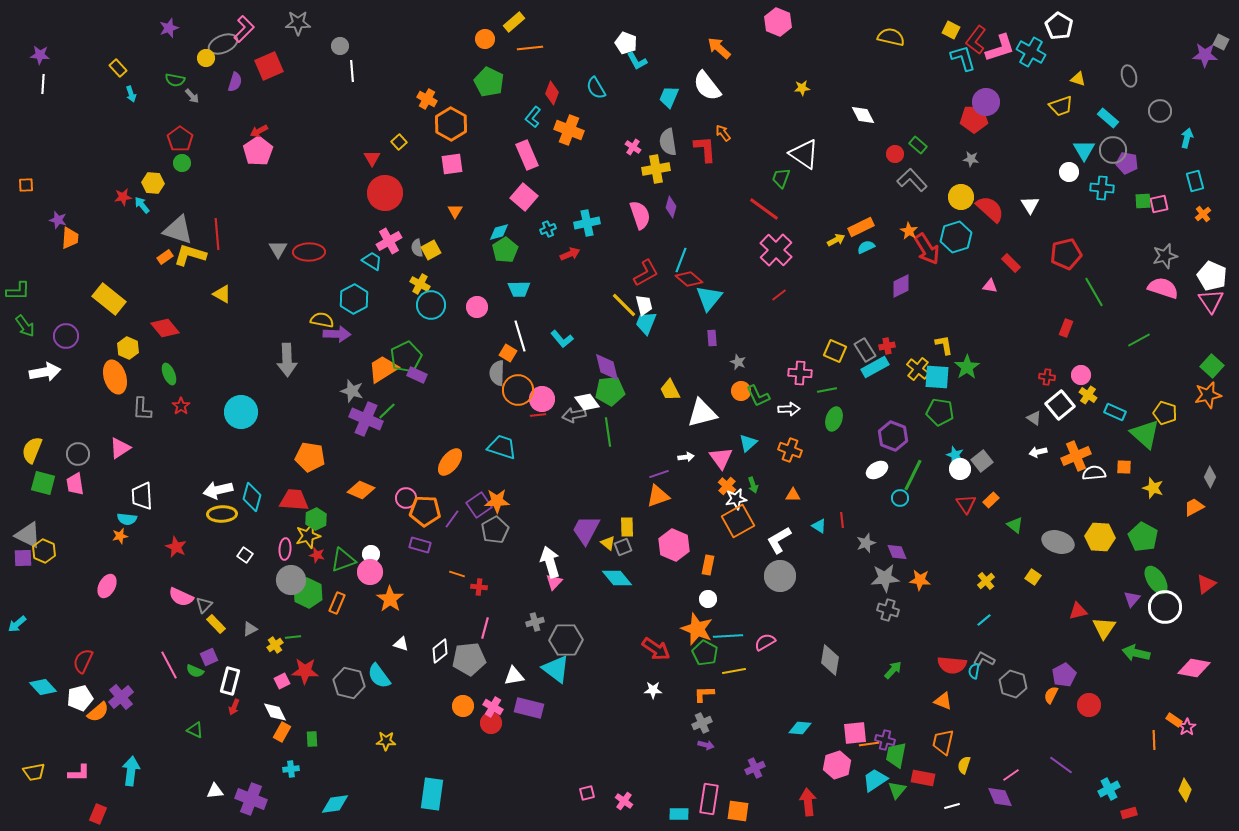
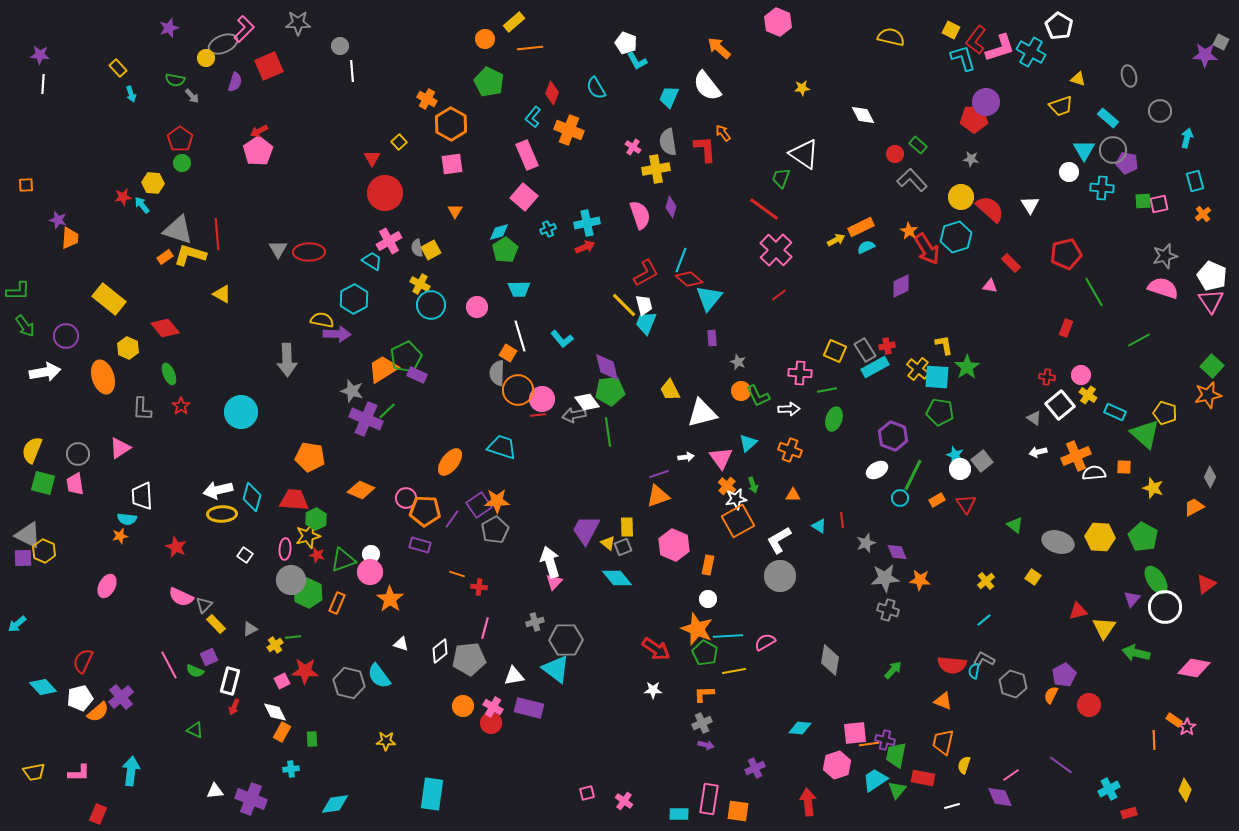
red arrow at (570, 254): moved 15 px right, 7 px up
orange ellipse at (115, 377): moved 12 px left
orange rectangle at (991, 500): moved 54 px left; rotated 14 degrees clockwise
